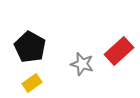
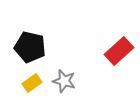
black pentagon: rotated 16 degrees counterclockwise
gray star: moved 18 px left, 17 px down
